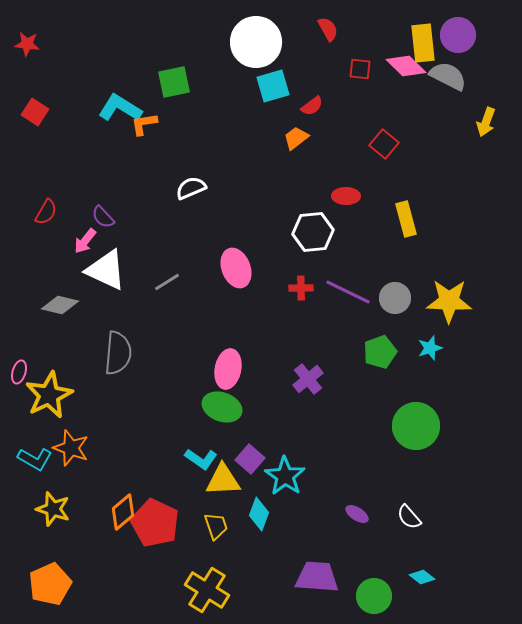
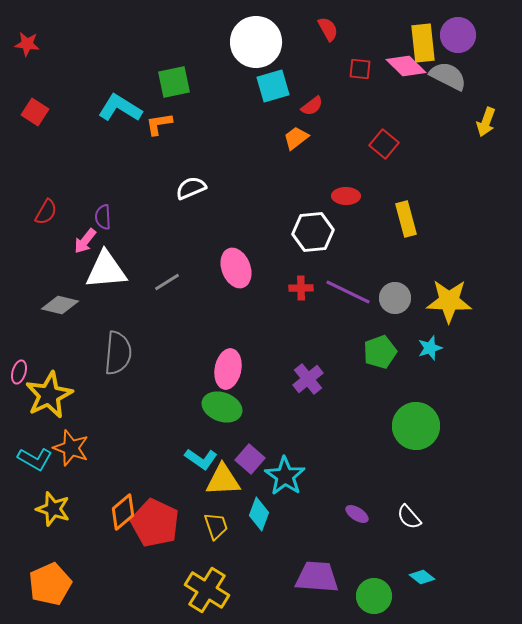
orange L-shape at (144, 124): moved 15 px right
purple semicircle at (103, 217): rotated 40 degrees clockwise
white triangle at (106, 270): rotated 30 degrees counterclockwise
